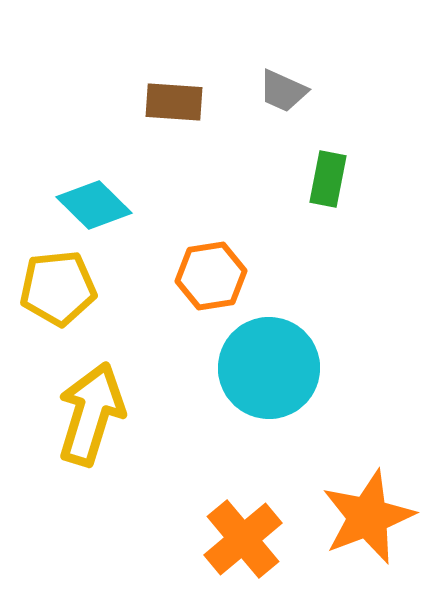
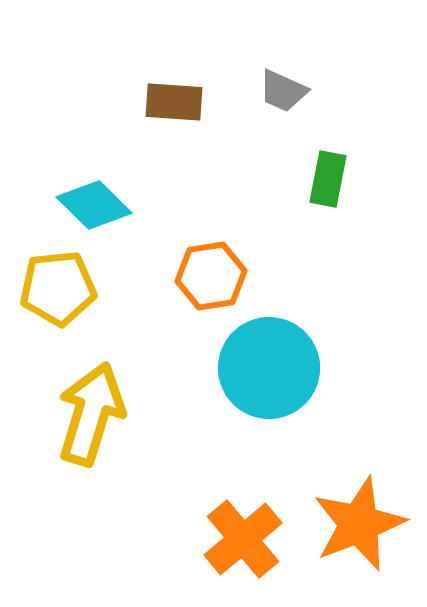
orange star: moved 9 px left, 7 px down
